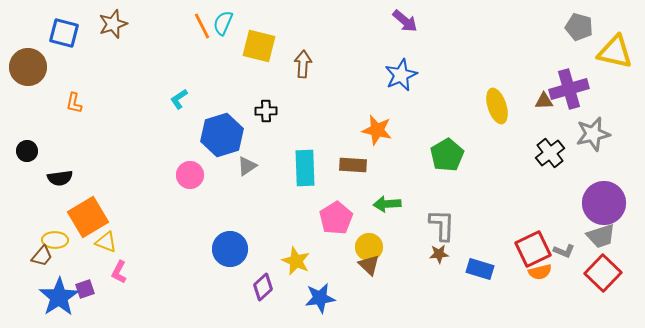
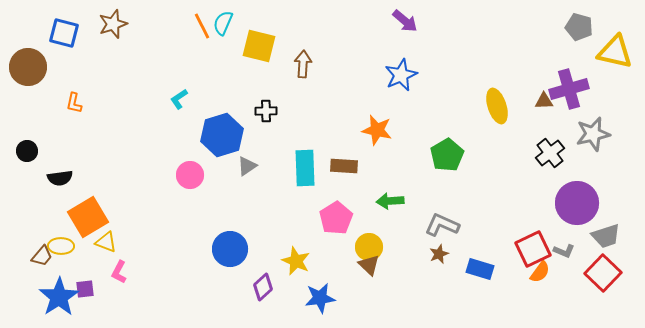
brown rectangle at (353, 165): moved 9 px left, 1 px down
purple circle at (604, 203): moved 27 px left
green arrow at (387, 204): moved 3 px right, 3 px up
gray L-shape at (442, 225): rotated 68 degrees counterclockwise
gray trapezoid at (601, 236): moved 5 px right
yellow ellipse at (55, 240): moved 6 px right, 6 px down
brown star at (439, 254): rotated 18 degrees counterclockwise
orange semicircle at (540, 272): rotated 40 degrees counterclockwise
purple square at (85, 289): rotated 12 degrees clockwise
